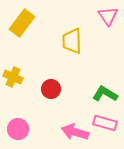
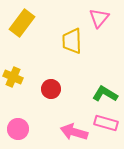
pink triangle: moved 9 px left, 2 px down; rotated 15 degrees clockwise
pink rectangle: moved 1 px right
pink arrow: moved 1 px left
